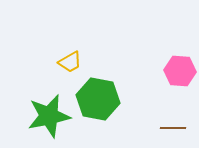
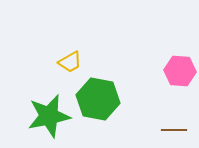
brown line: moved 1 px right, 2 px down
